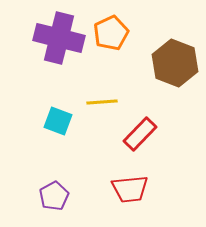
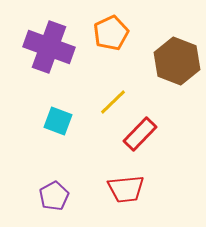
purple cross: moved 10 px left, 9 px down; rotated 6 degrees clockwise
brown hexagon: moved 2 px right, 2 px up
yellow line: moved 11 px right; rotated 40 degrees counterclockwise
red trapezoid: moved 4 px left
